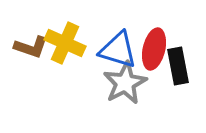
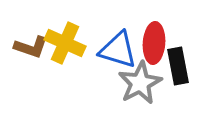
red ellipse: moved 6 px up; rotated 9 degrees counterclockwise
gray star: moved 15 px right
